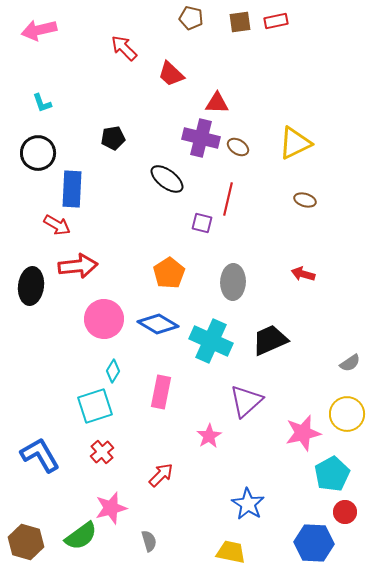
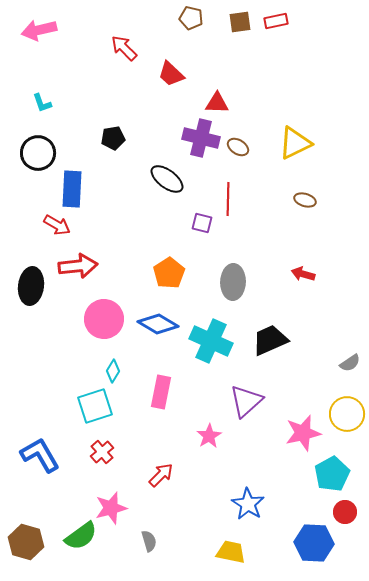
red line at (228, 199): rotated 12 degrees counterclockwise
